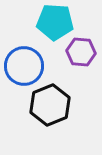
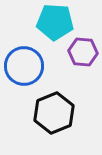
purple hexagon: moved 2 px right
black hexagon: moved 4 px right, 8 px down
